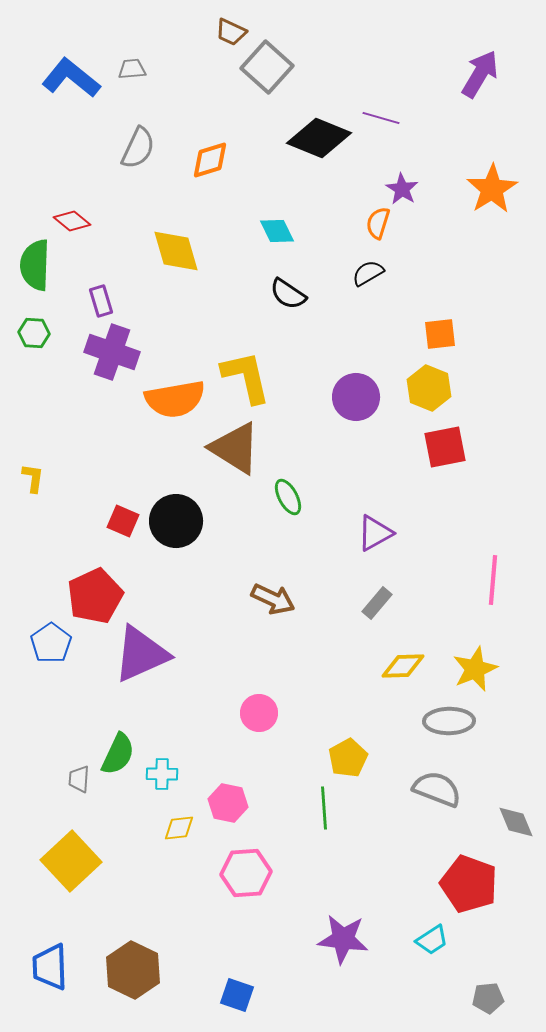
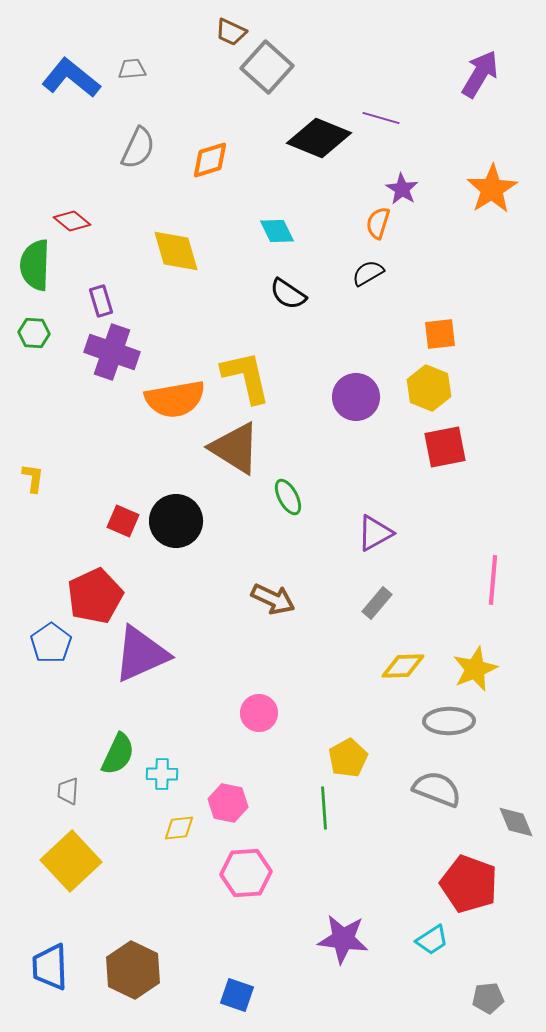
gray trapezoid at (79, 779): moved 11 px left, 12 px down
